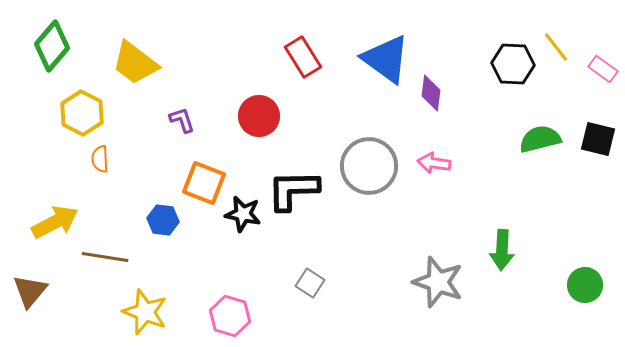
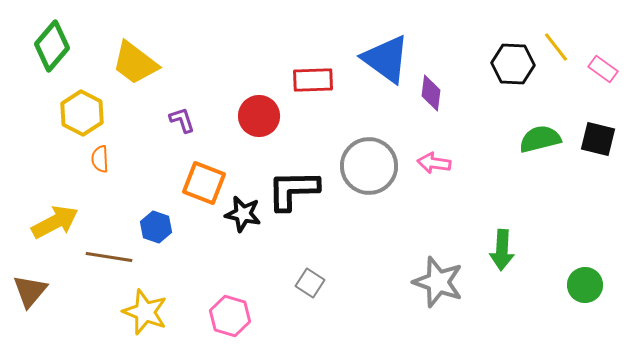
red rectangle: moved 10 px right, 23 px down; rotated 60 degrees counterclockwise
blue hexagon: moved 7 px left, 7 px down; rotated 12 degrees clockwise
brown line: moved 4 px right
